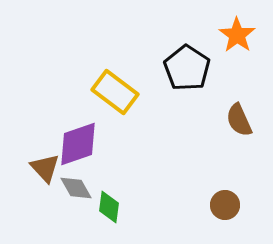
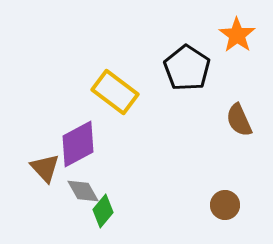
purple diamond: rotated 9 degrees counterclockwise
gray diamond: moved 7 px right, 3 px down
green diamond: moved 6 px left, 4 px down; rotated 32 degrees clockwise
